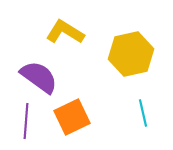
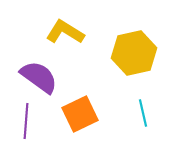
yellow hexagon: moved 3 px right, 1 px up
orange square: moved 8 px right, 3 px up
